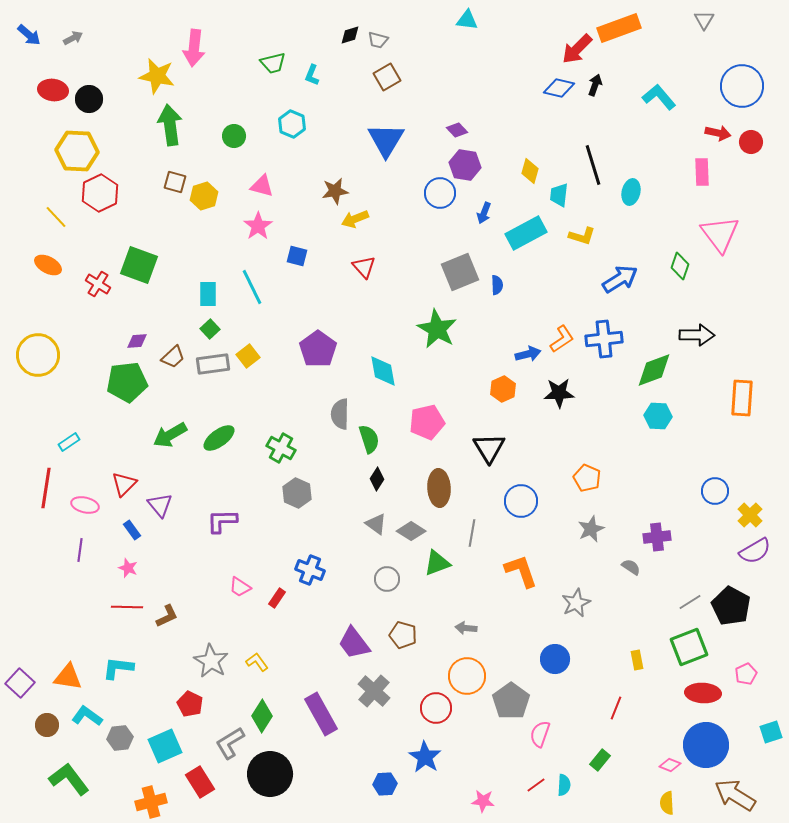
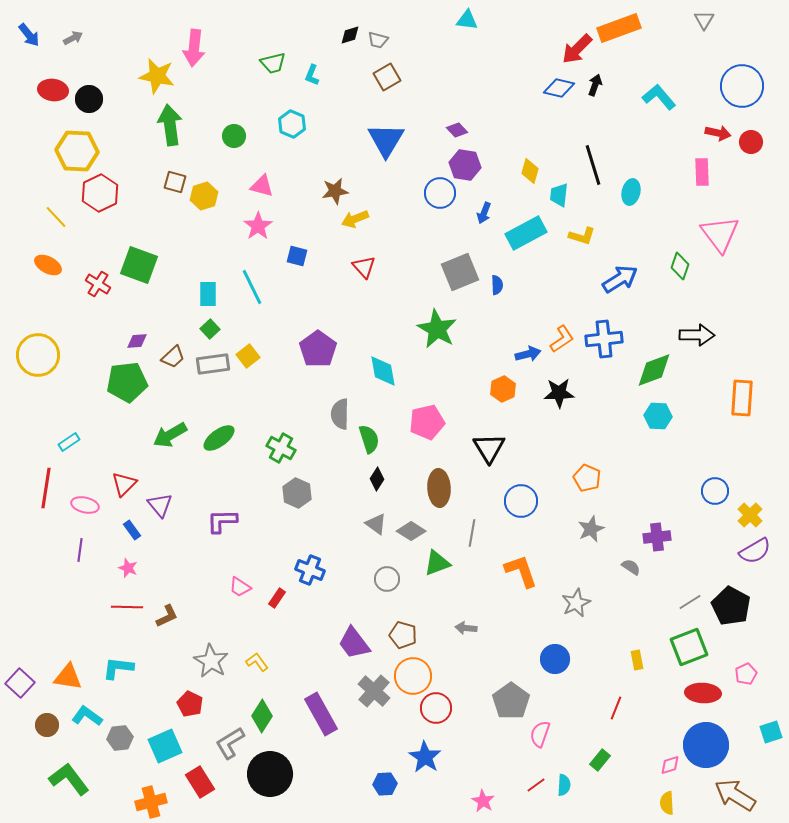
blue arrow at (29, 35): rotated 10 degrees clockwise
orange circle at (467, 676): moved 54 px left
pink diamond at (670, 765): rotated 40 degrees counterclockwise
pink star at (483, 801): rotated 25 degrees clockwise
